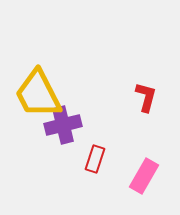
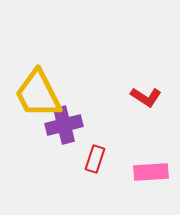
red L-shape: rotated 108 degrees clockwise
purple cross: moved 1 px right
pink rectangle: moved 7 px right, 4 px up; rotated 56 degrees clockwise
